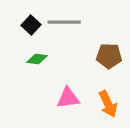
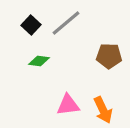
gray line: moved 2 px right, 1 px down; rotated 40 degrees counterclockwise
green diamond: moved 2 px right, 2 px down
pink triangle: moved 7 px down
orange arrow: moved 5 px left, 6 px down
